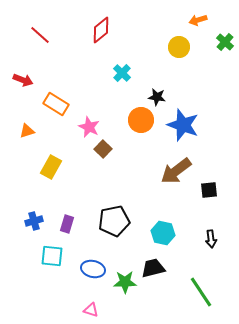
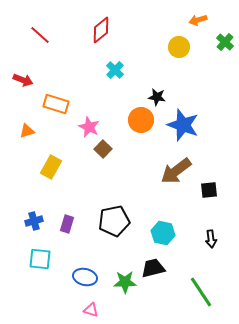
cyan cross: moved 7 px left, 3 px up
orange rectangle: rotated 15 degrees counterclockwise
cyan square: moved 12 px left, 3 px down
blue ellipse: moved 8 px left, 8 px down
